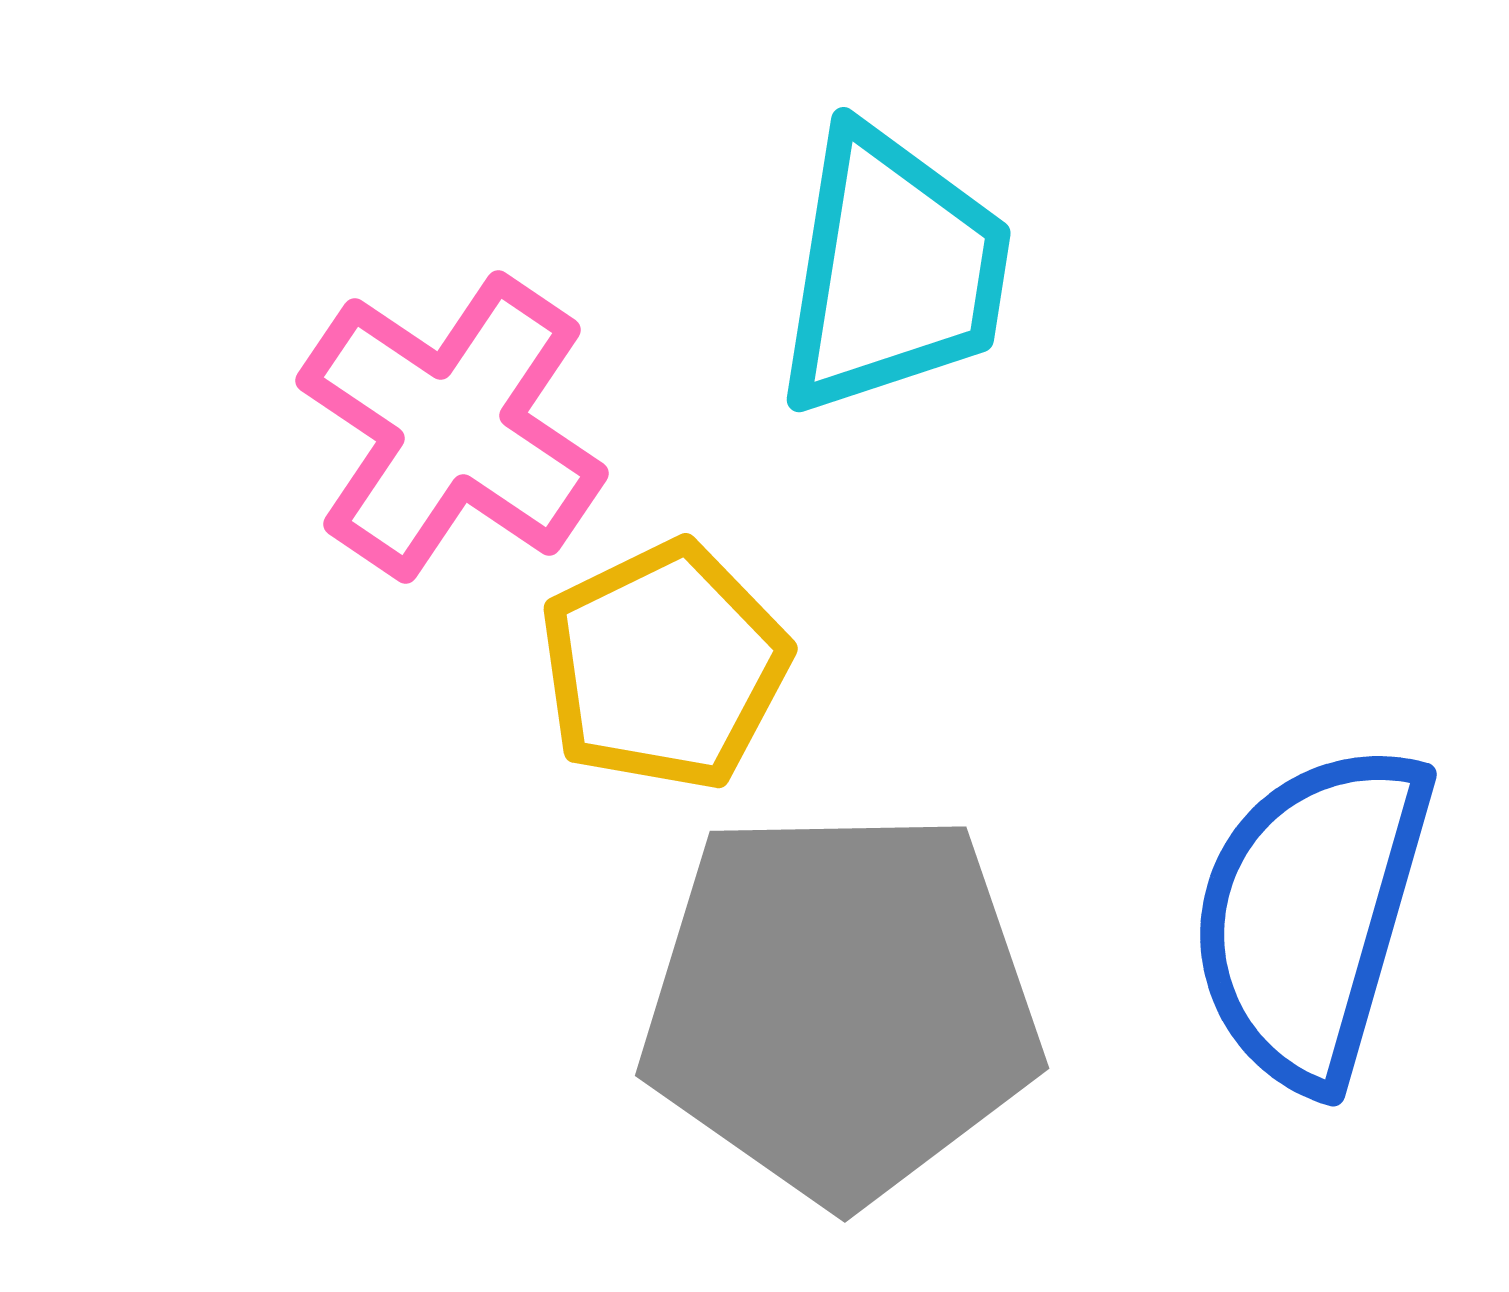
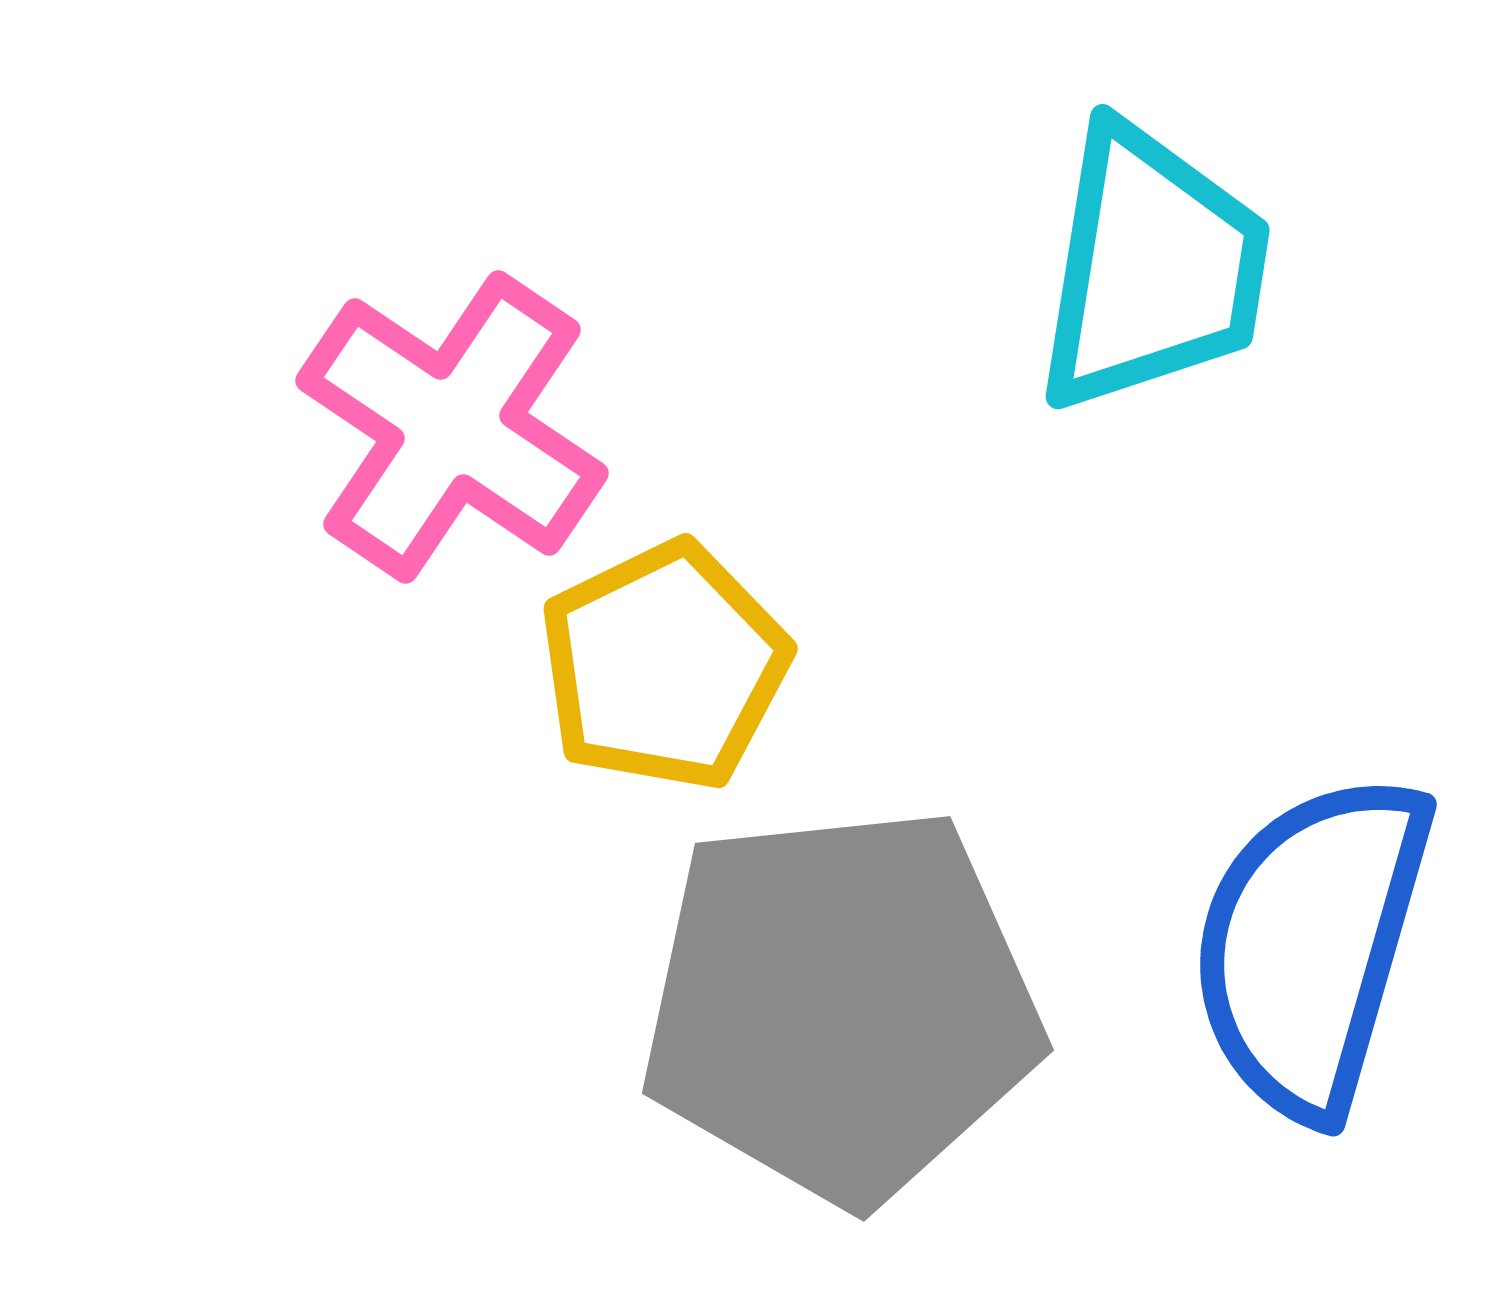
cyan trapezoid: moved 259 px right, 3 px up
blue semicircle: moved 30 px down
gray pentagon: rotated 5 degrees counterclockwise
